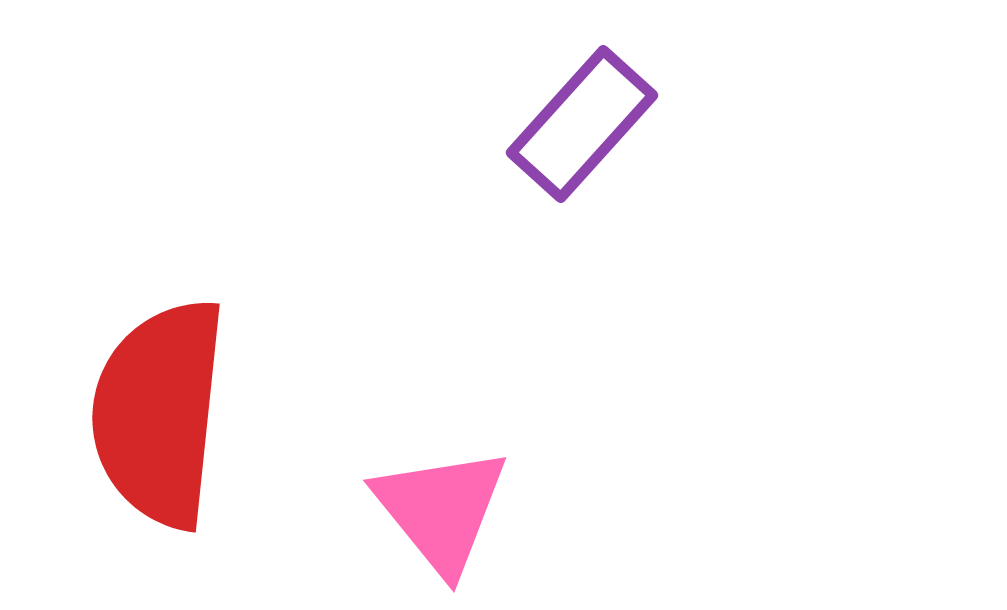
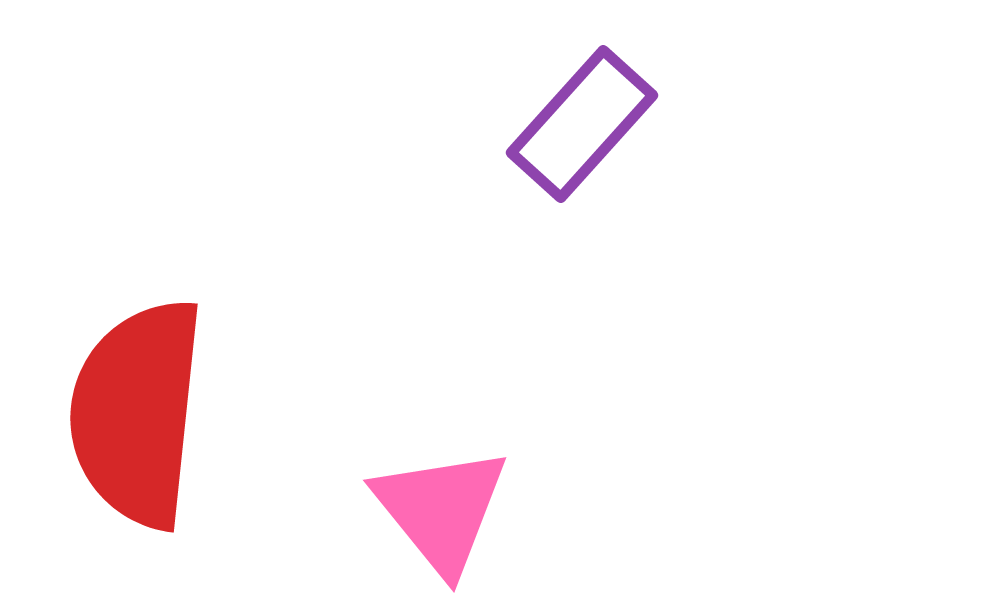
red semicircle: moved 22 px left
